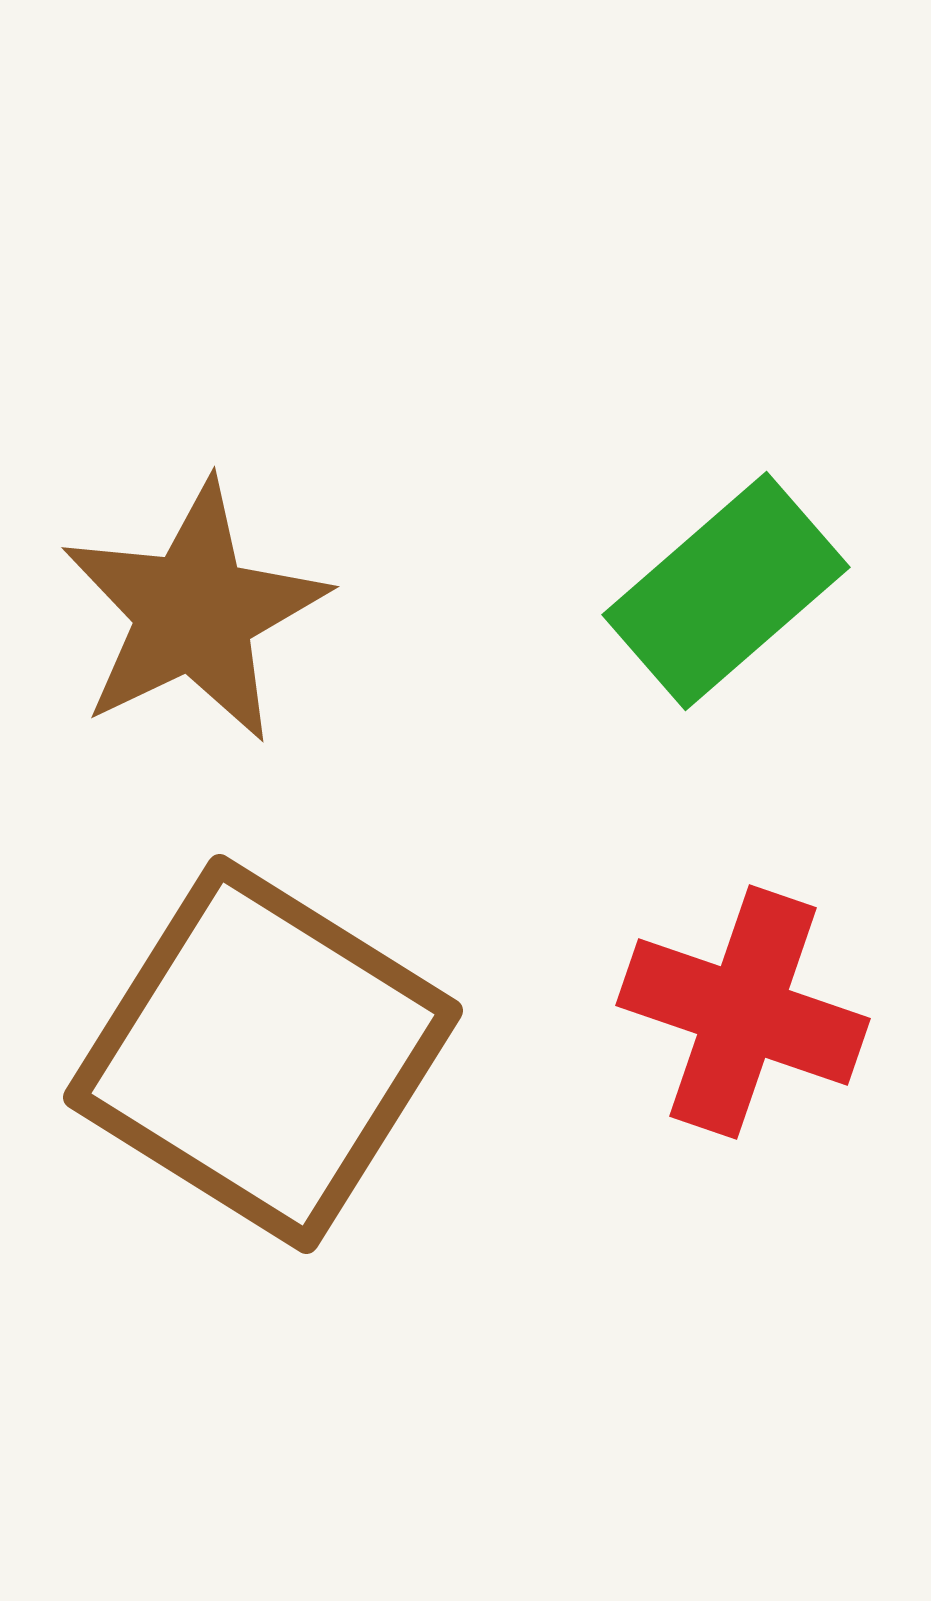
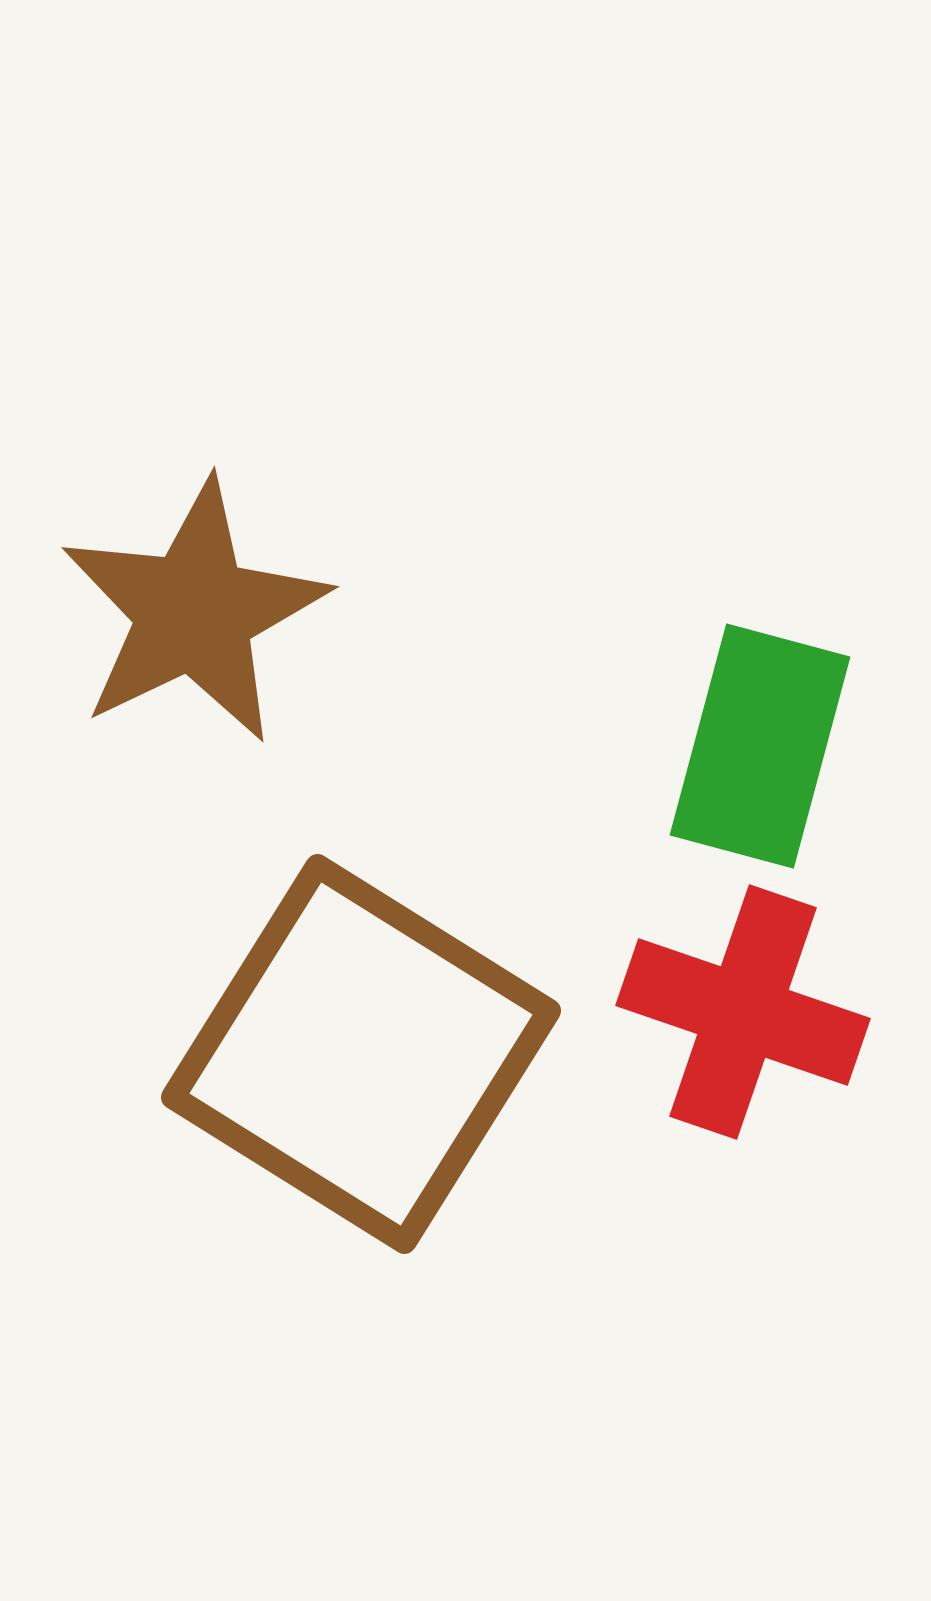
green rectangle: moved 34 px right, 155 px down; rotated 34 degrees counterclockwise
brown square: moved 98 px right
